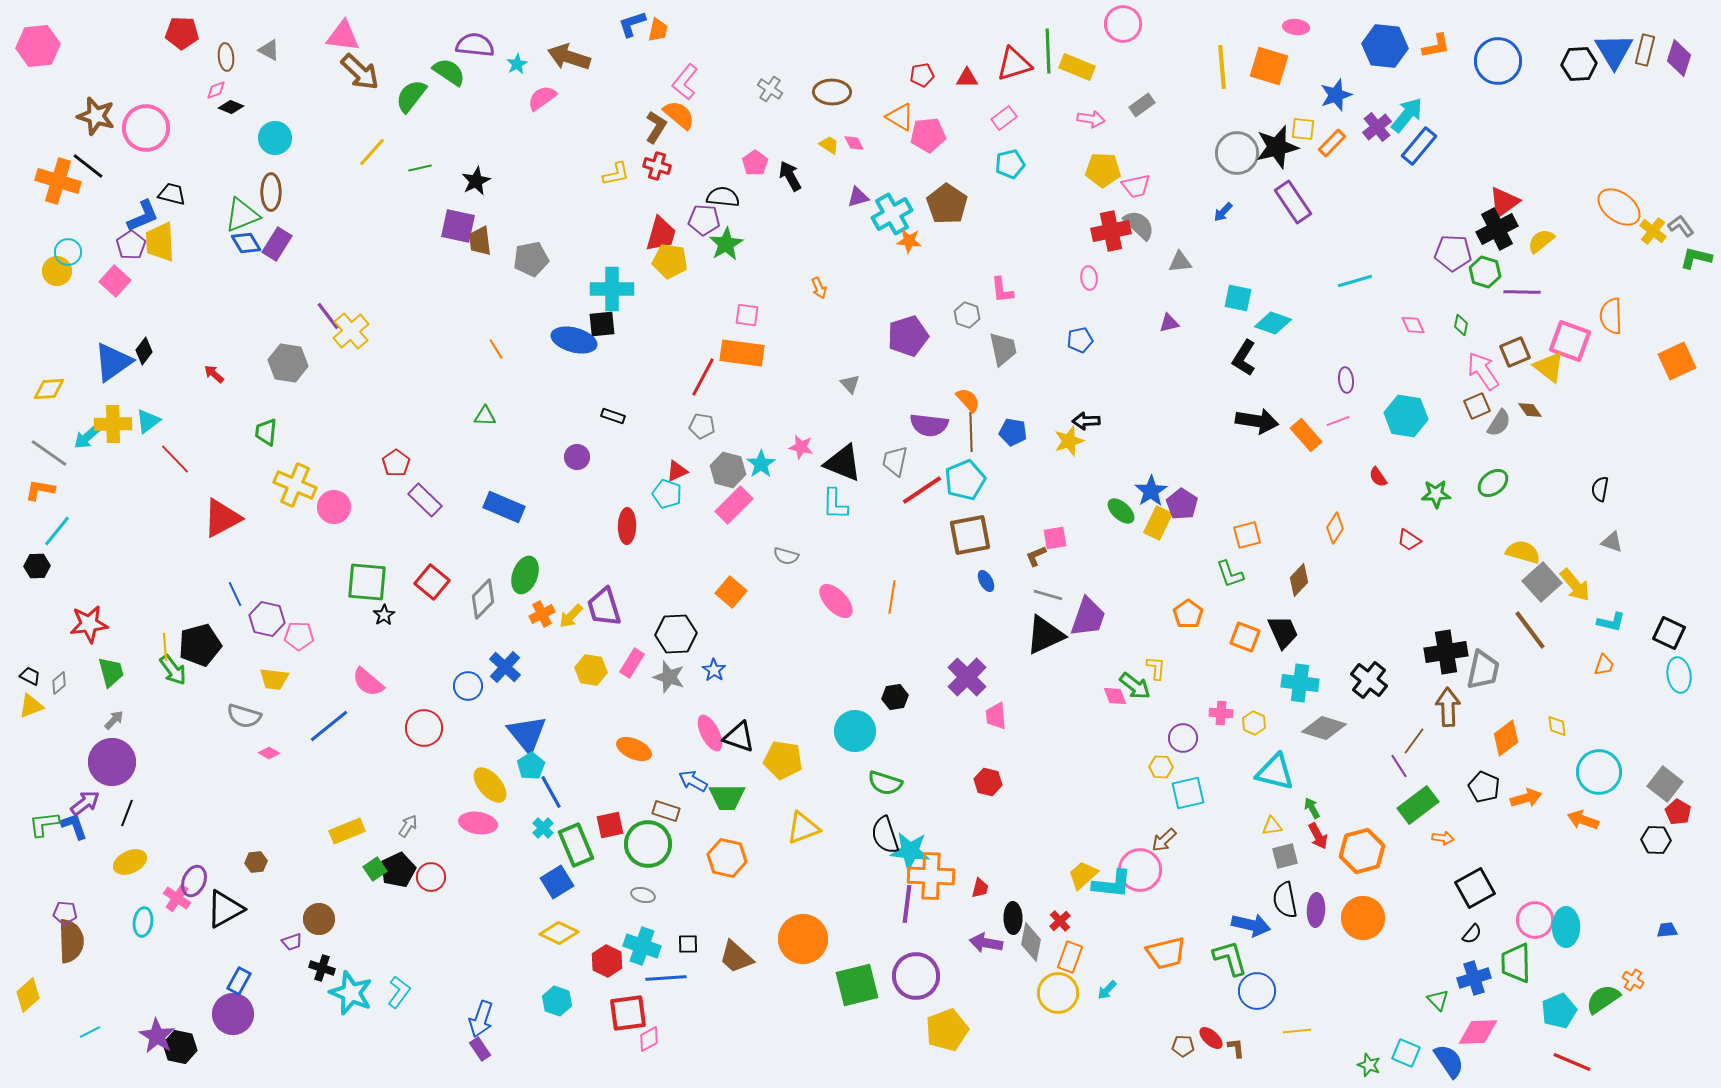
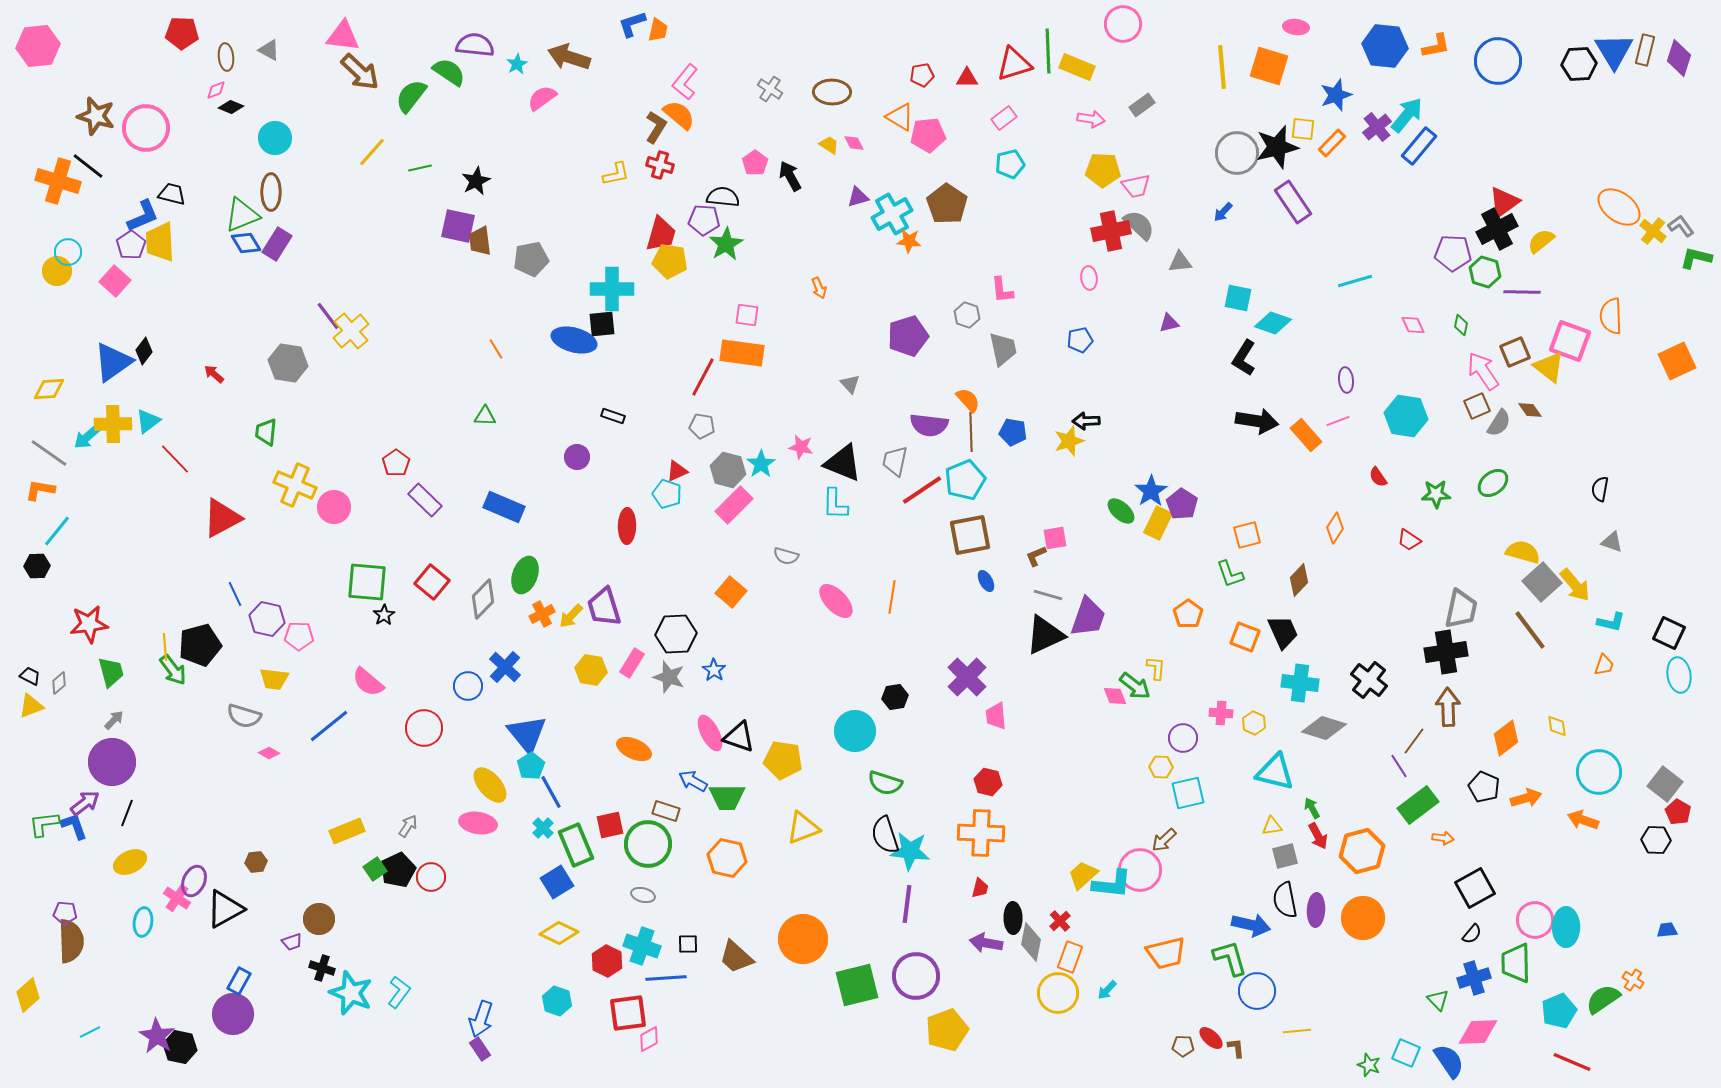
red cross at (657, 166): moved 3 px right, 1 px up
gray trapezoid at (1483, 670): moved 22 px left, 61 px up
orange cross at (931, 876): moved 50 px right, 43 px up
